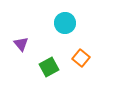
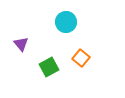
cyan circle: moved 1 px right, 1 px up
